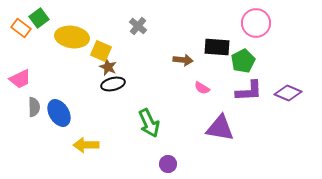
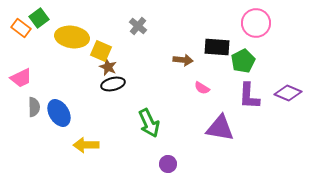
pink trapezoid: moved 1 px right, 1 px up
purple L-shape: moved 5 px down; rotated 96 degrees clockwise
